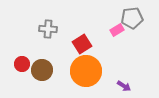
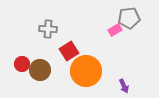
gray pentagon: moved 3 px left
pink rectangle: moved 2 px left
red square: moved 13 px left, 7 px down
brown circle: moved 2 px left
purple arrow: rotated 32 degrees clockwise
